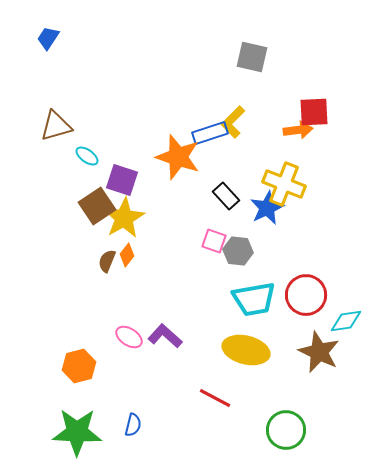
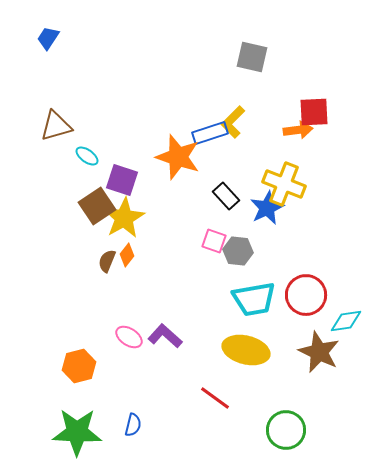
red line: rotated 8 degrees clockwise
